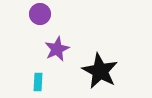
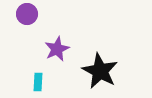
purple circle: moved 13 px left
